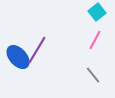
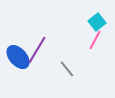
cyan square: moved 10 px down
gray line: moved 26 px left, 6 px up
